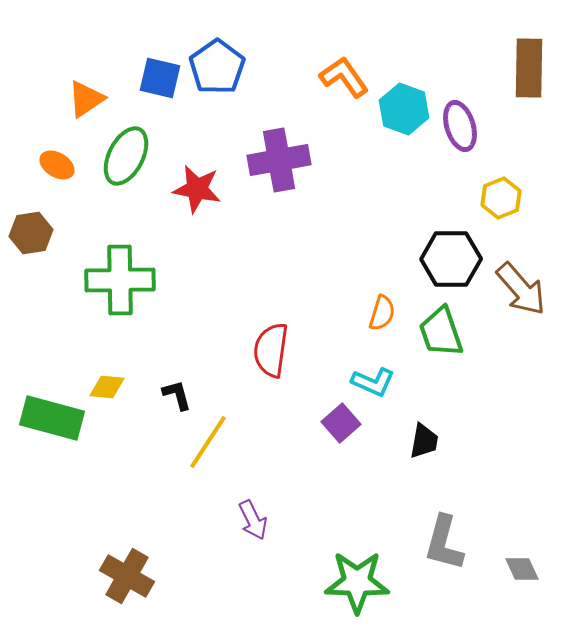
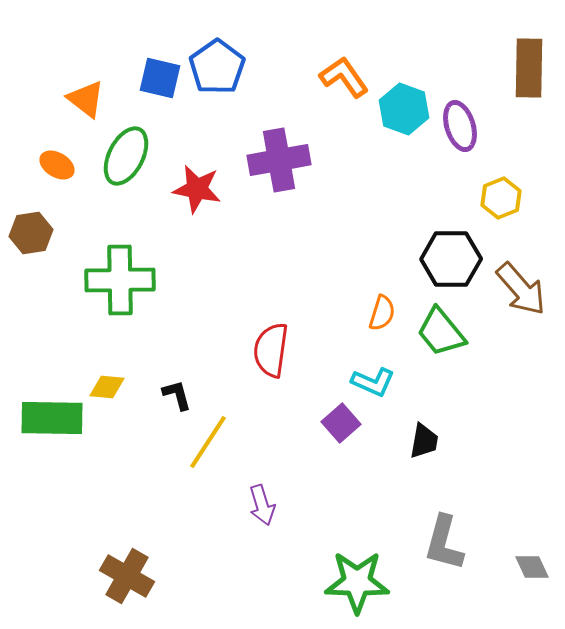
orange triangle: rotated 48 degrees counterclockwise
green trapezoid: rotated 20 degrees counterclockwise
green rectangle: rotated 14 degrees counterclockwise
purple arrow: moved 9 px right, 15 px up; rotated 9 degrees clockwise
gray diamond: moved 10 px right, 2 px up
